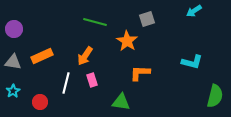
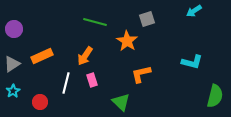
gray triangle: moved 1 px left, 2 px down; rotated 42 degrees counterclockwise
orange L-shape: moved 1 px right, 1 px down; rotated 15 degrees counterclockwise
green triangle: rotated 36 degrees clockwise
